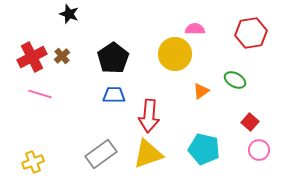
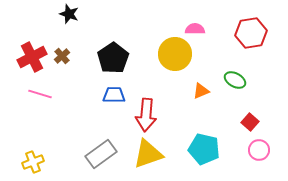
orange triangle: rotated 12 degrees clockwise
red arrow: moved 3 px left, 1 px up
